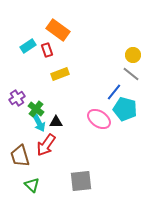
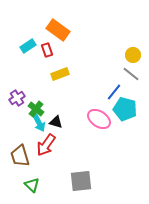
black triangle: rotated 16 degrees clockwise
